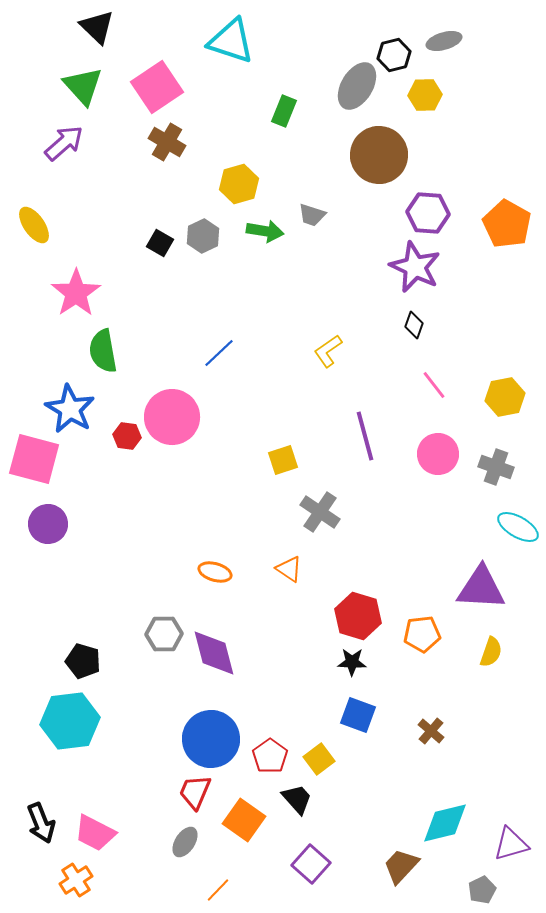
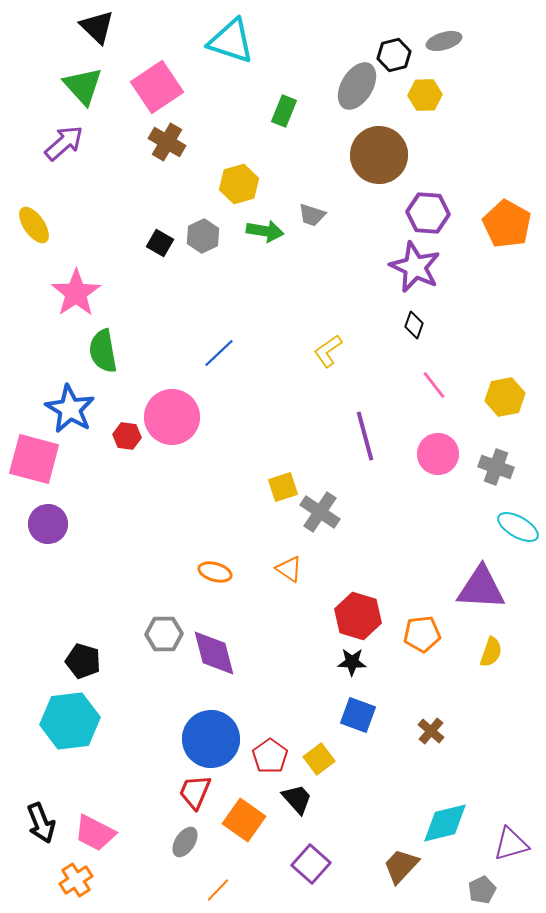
yellow square at (283, 460): moved 27 px down
